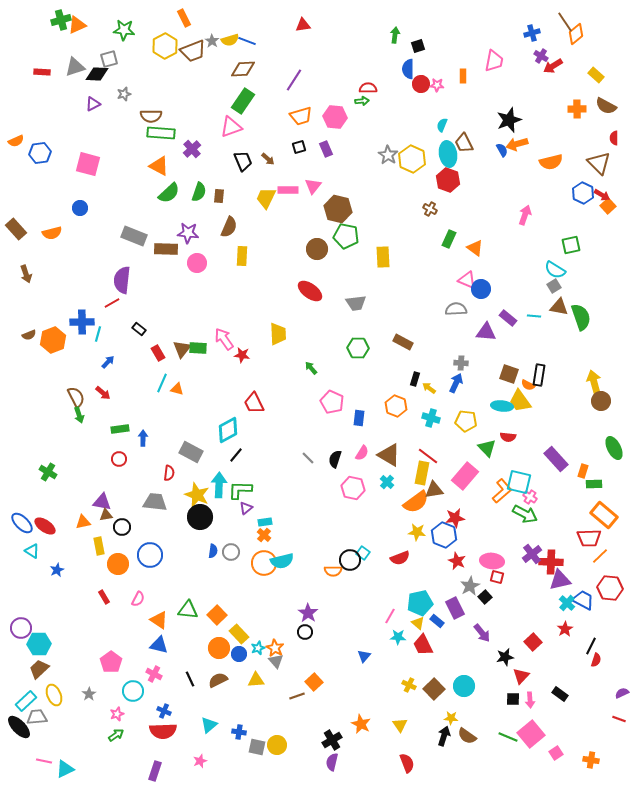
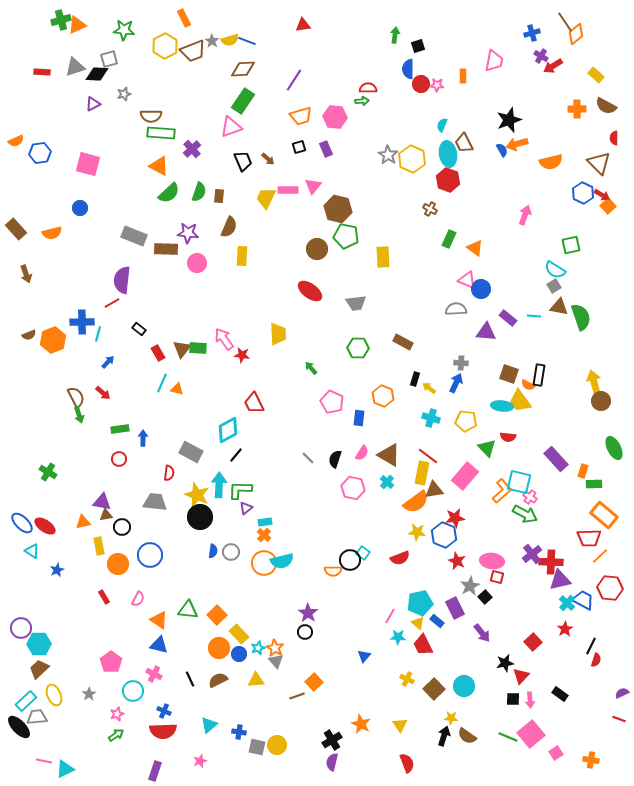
orange hexagon at (396, 406): moved 13 px left, 10 px up
black star at (505, 657): moved 6 px down
yellow cross at (409, 685): moved 2 px left, 6 px up
